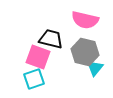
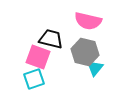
pink semicircle: moved 3 px right, 1 px down
